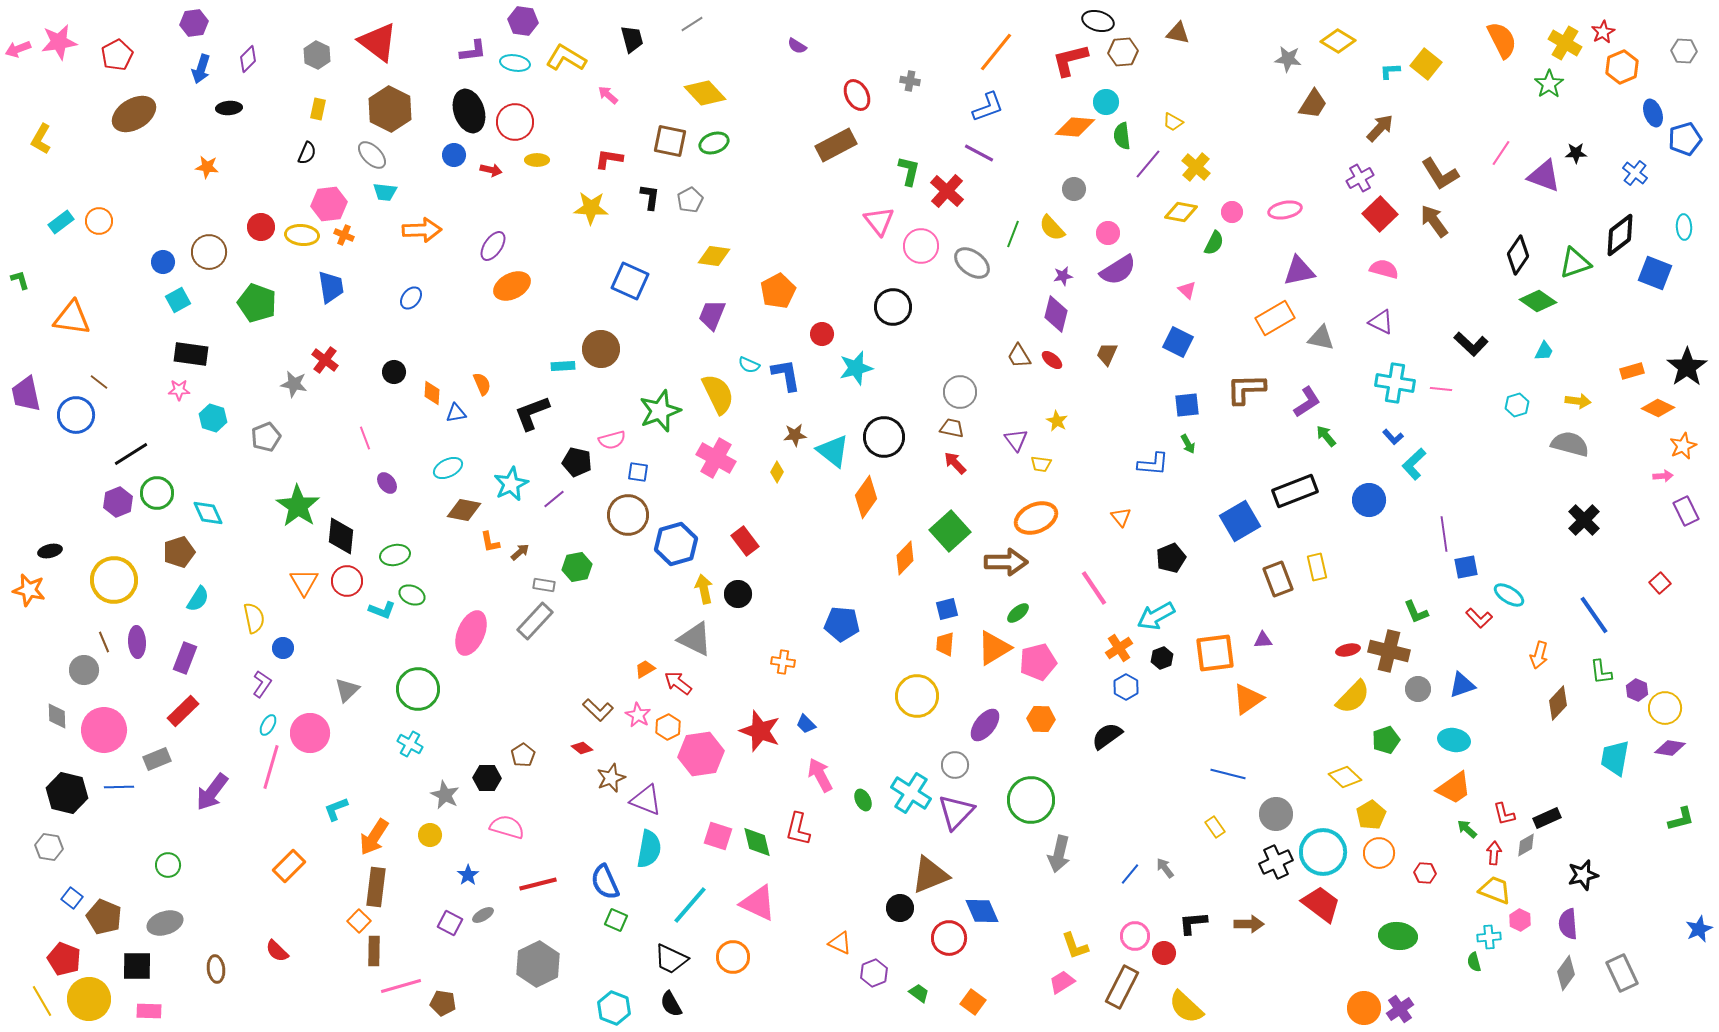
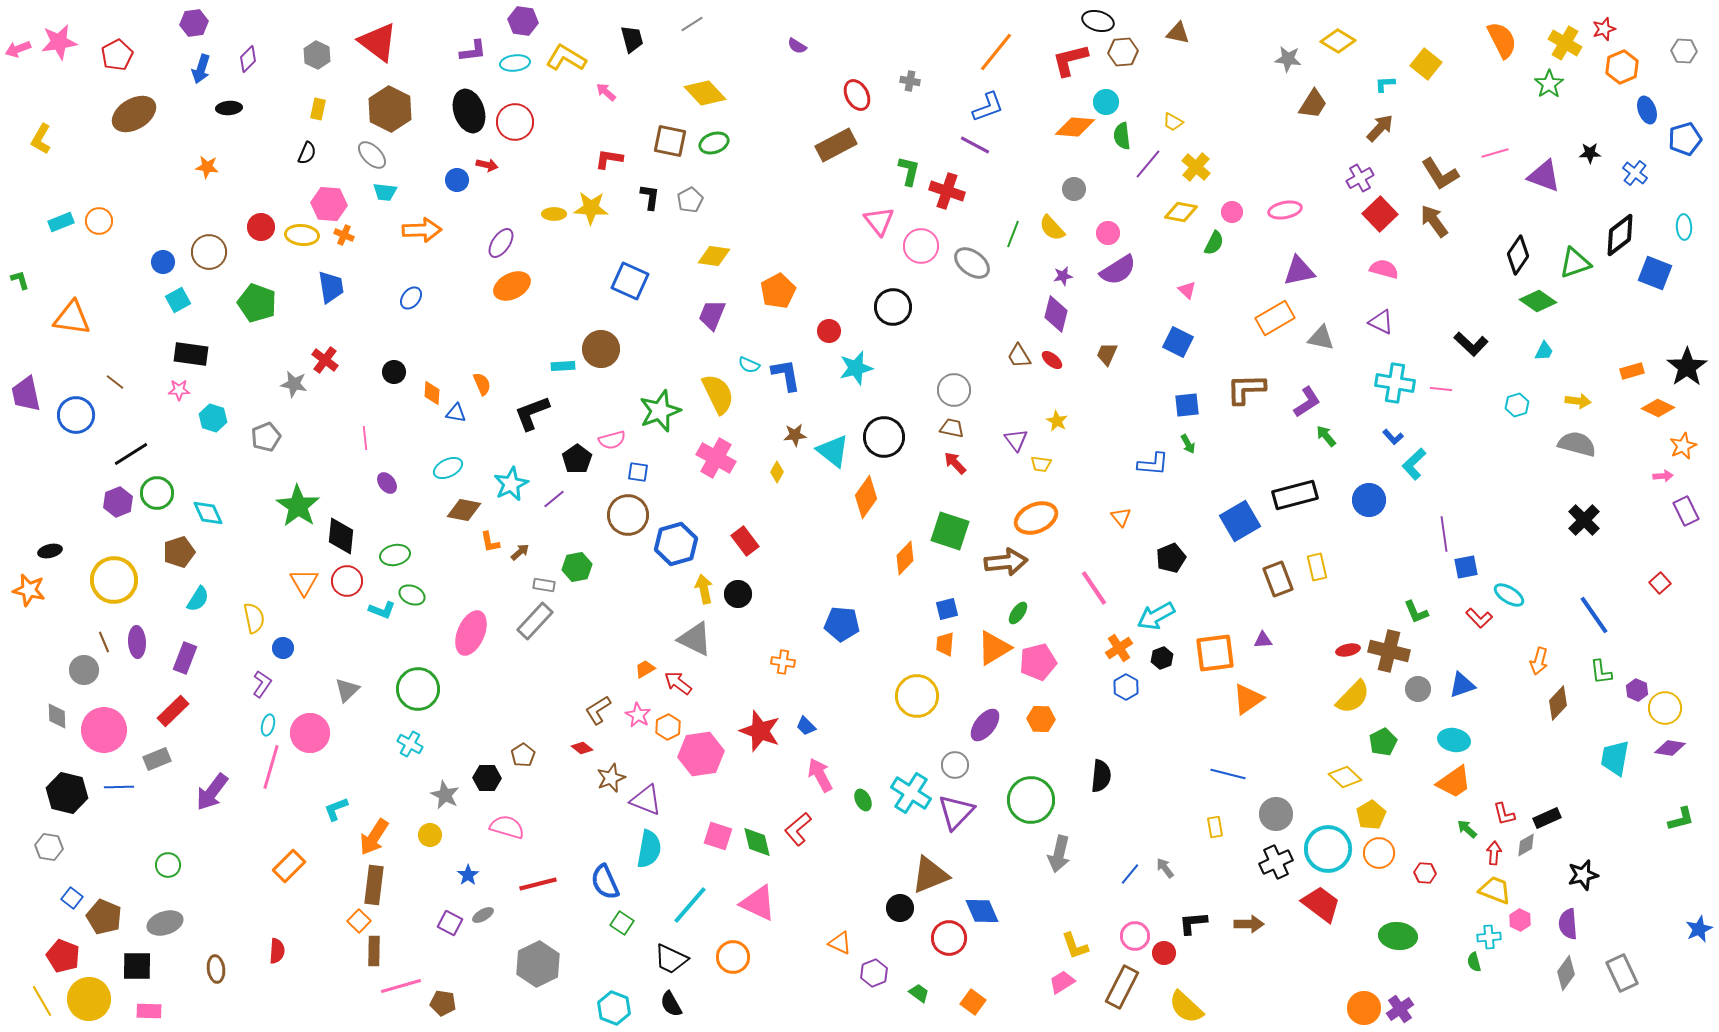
red star at (1603, 32): moved 1 px right, 3 px up; rotated 10 degrees clockwise
cyan ellipse at (515, 63): rotated 16 degrees counterclockwise
cyan L-shape at (1390, 71): moved 5 px left, 13 px down
pink arrow at (608, 95): moved 2 px left, 3 px up
blue ellipse at (1653, 113): moved 6 px left, 3 px up
purple line at (979, 153): moved 4 px left, 8 px up
pink line at (1501, 153): moved 6 px left; rotated 40 degrees clockwise
black star at (1576, 153): moved 14 px right
blue circle at (454, 155): moved 3 px right, 25 px down
yellow ellipse at (537, 160): moved 17 px right, 54 px down
red arrow at (491, 170): moved 4 px left, 5 px up
red cross at (947, 191): rotated 24 degrees counterclockwise
pink hexagon at (329, 204): rotated 12 degrees clockwise
cyan rectangle at (61, 222): rotated 15 degrees clockwise
purple ellipse at (493, 246): moved 8 px right, 3 px up
red circle at (822, 334): moved 7 px right, 3 px up
brown line at (99, 382): moved 16 px right
gray circle at (960, 392): moved 6 px left, 2 px up
blue triangle at (456, 413): rotated 20 degrees clockwise
pink line at (365, 438): rotated 15 degrees clockwise
gray semicircle at (1570, 444): moved 7 px right
black pentagon at (577, 462): moved 3 px up; rotated 24 degrees clockwise
black rectangle at (1295, 491): moved 4 px down; rotated 6 degrees clockwise
green square at (950, 531): rotated 30 degrees counterclockwise
brown arrow at (1006, 562): rotated 6 degrees counterclockwise
green ellipse at (1018, 613): rotated 15 degrees counterclockwise
orange arrow at (1539, 655): moved 6 px down
brown L-shape at (598, 710): rotated 104 degrees clockwise
red rectangle at (183, 711): moved 10 px left
blue trapezoid at (806, 724): moved 2 px down
cyan ellipse at (268, 725): rotated 15 degrees counterclockwise
black semicircle at (1107, 736): moved 6 px left, 40 px down; rotated 132 degrees clockwise
green pentagon at (1386, 740): moved 3 px left, 2 px down; rotated 8 degrees counterclockwise
orange trapezoid at (1454, 788): moved 6 px up
yellow rectangle at (1215, 827): rotated 25 degrees clockwise
red L-shape at (798, 829): rotated 36 degrees clockwise
cyan circle at (1323, 852): moved 5 px right, 3 px up
brown rectangle at (376, 887): moved 2 px left, 2 px up
green square at (616, 920): moved 6 px right, 3 px down; rotated 10 degrees clockwise
red semicircle at (277, 951): rotated 130 degrees counterclockwise
red pentagon at (64, 959): moved 1 px left, 3 px up
